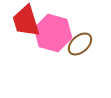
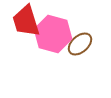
pink hexagon: moved 1 px down
